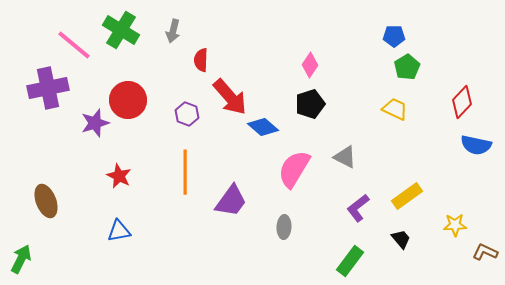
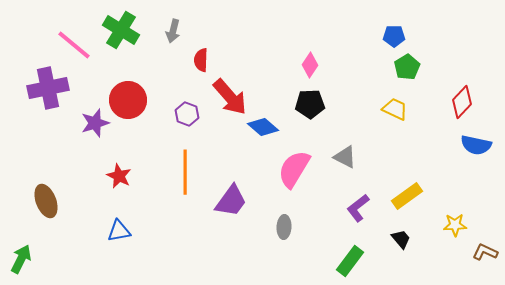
black pentagon: rotated 16 degrees clockwise
